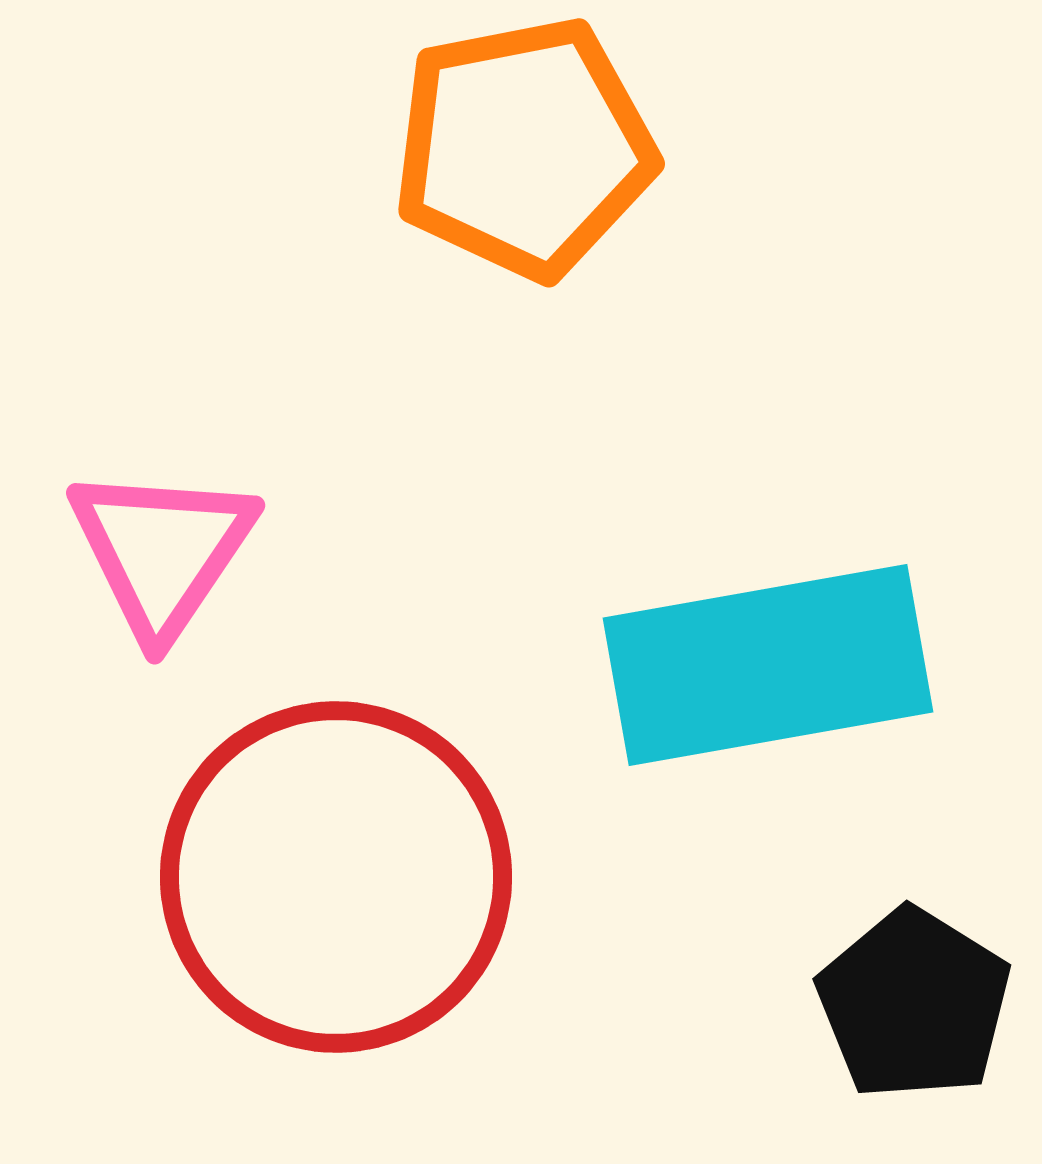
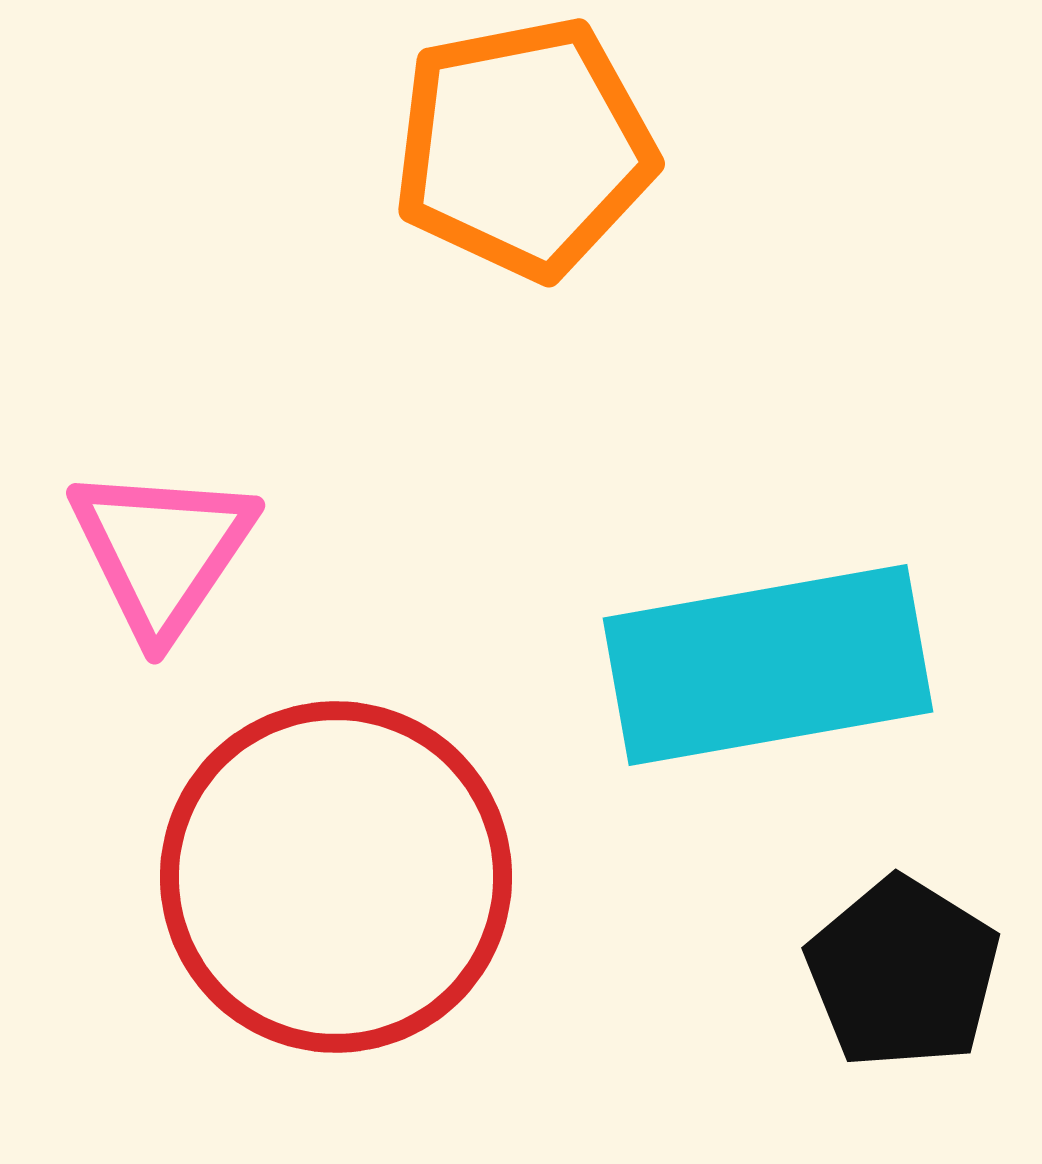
black pentagon: moved 11 px left, 31 px up
